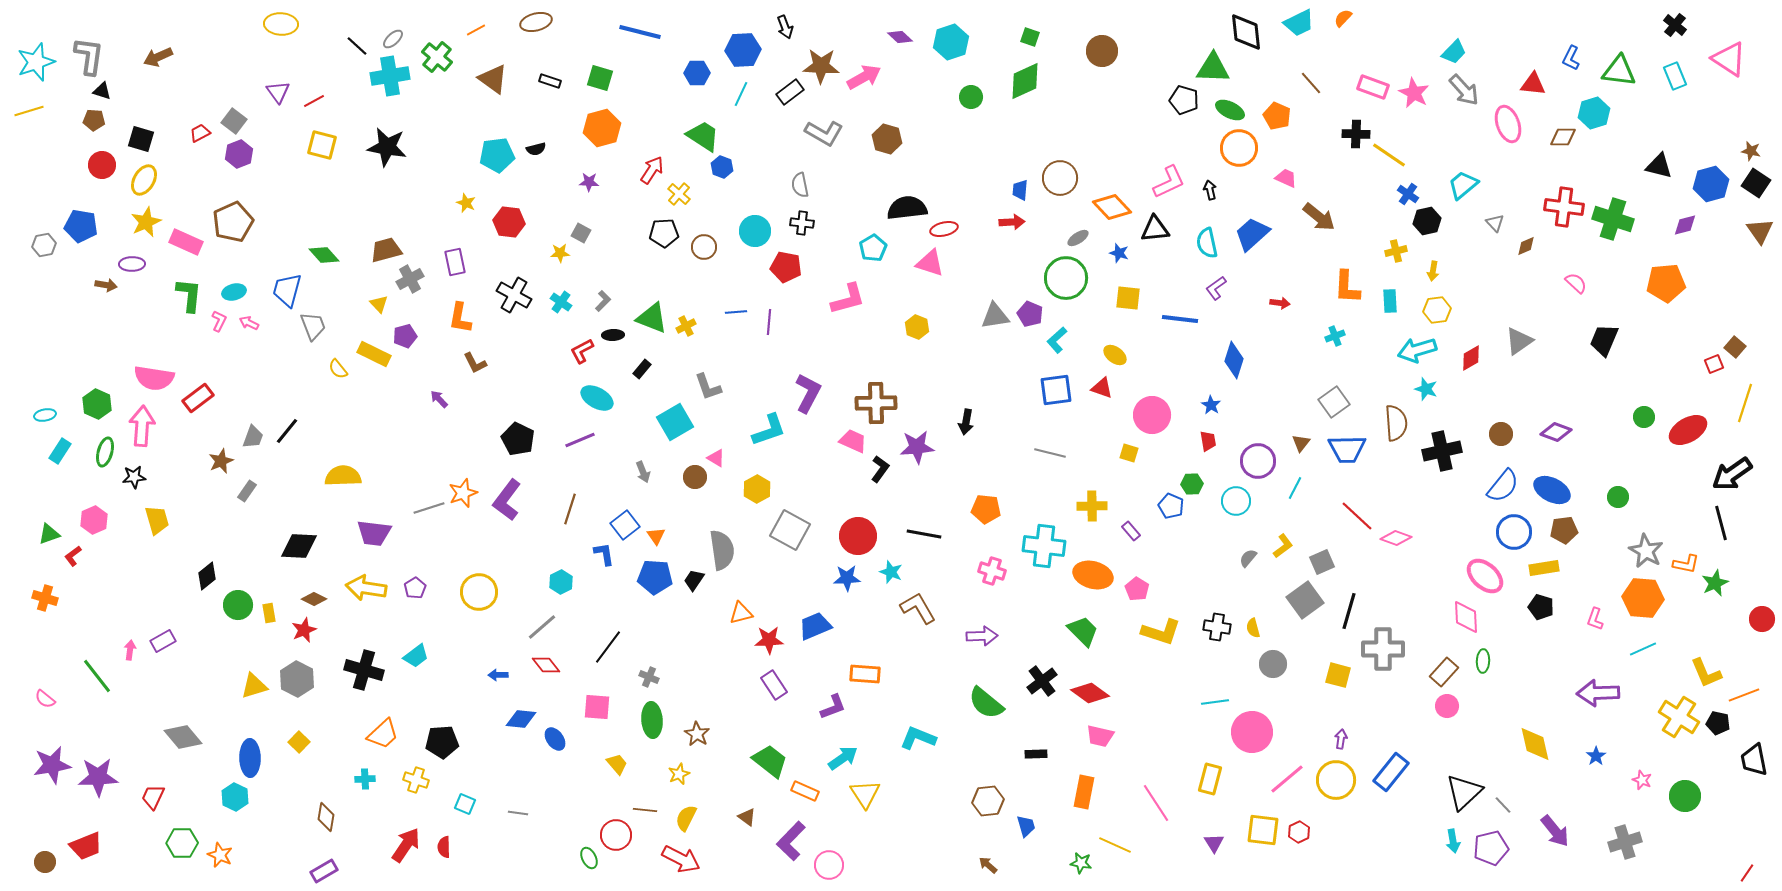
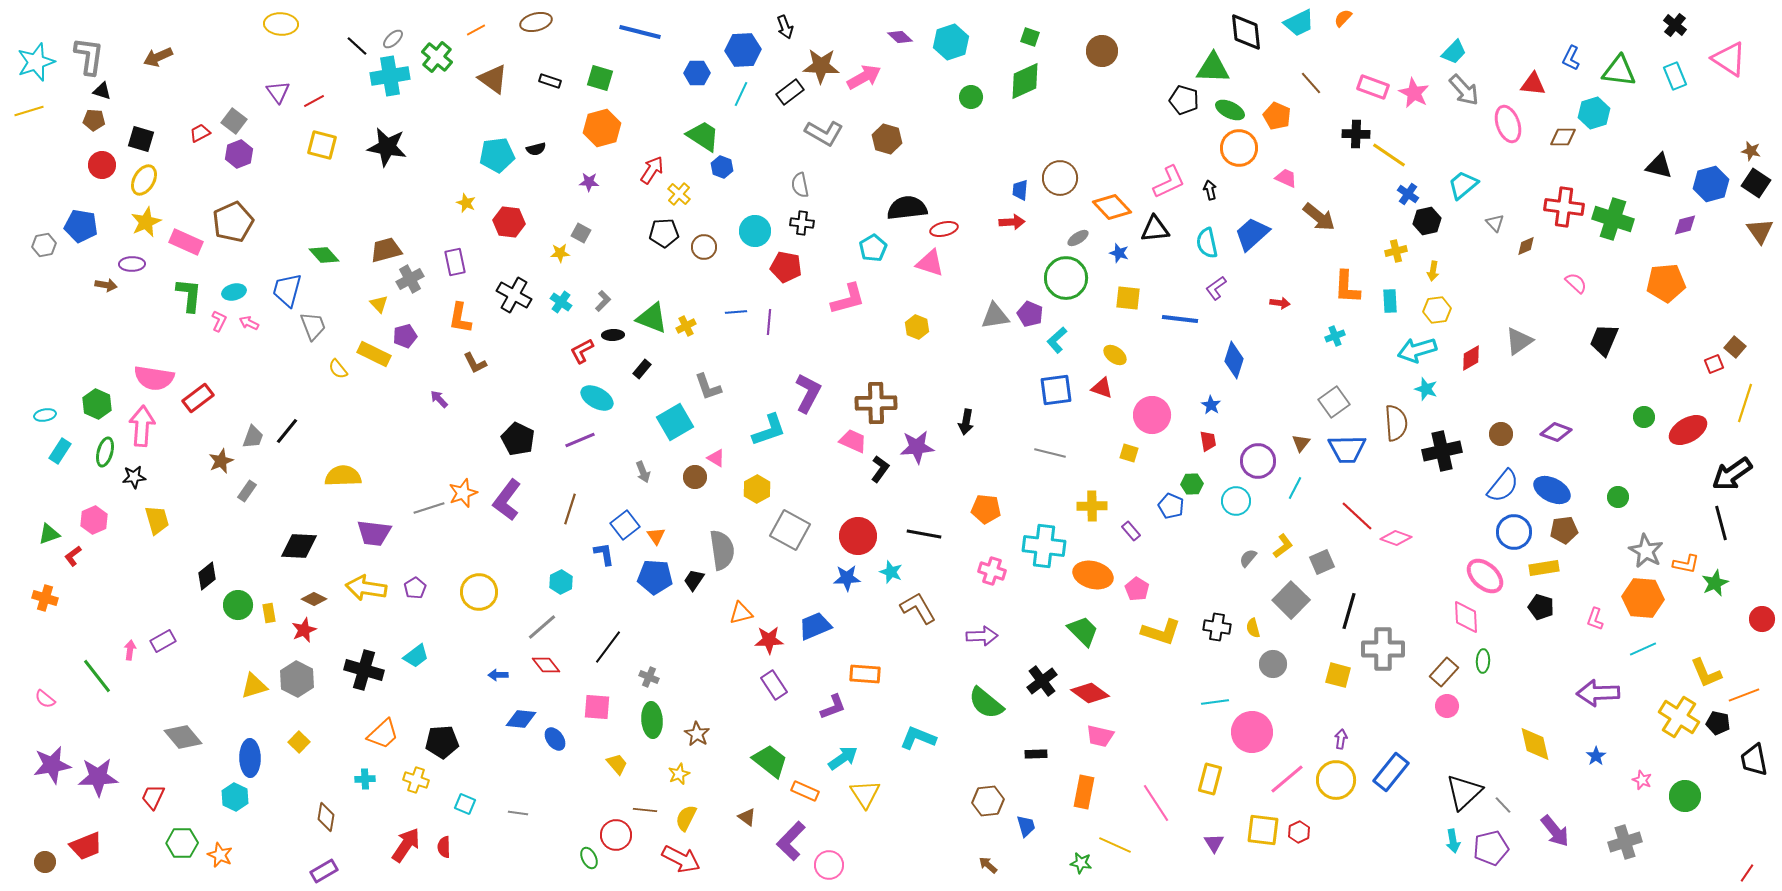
gray square at (1305, 600): moved 14 px left; rotated 9 degrees counterclockwise
